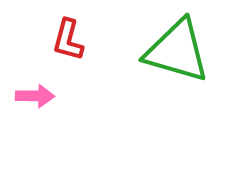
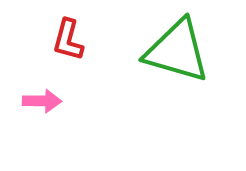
pink arrow: moved 7 px right, 5 px down
